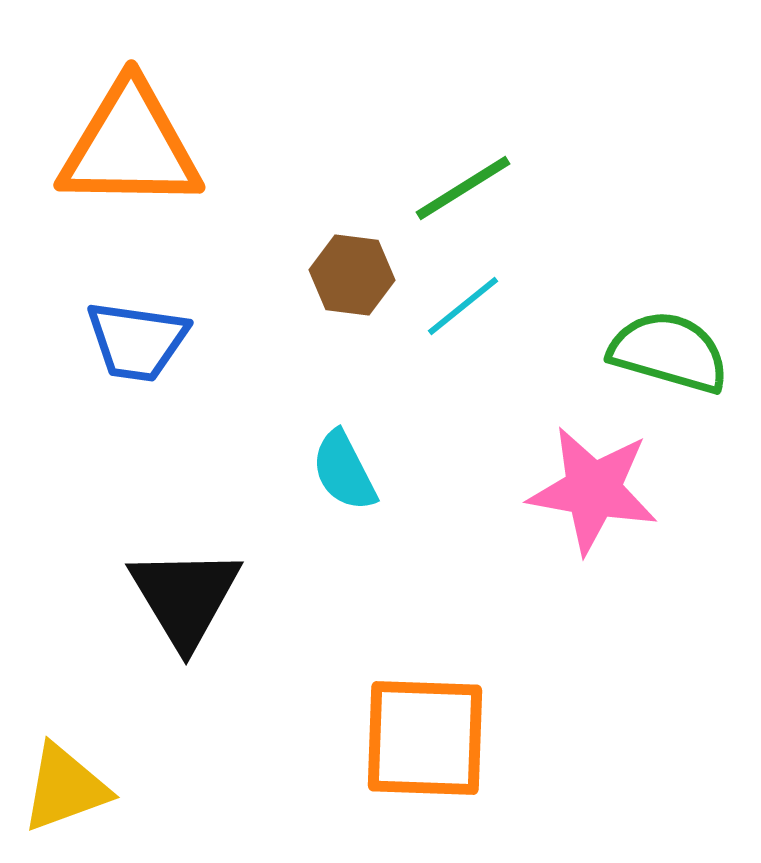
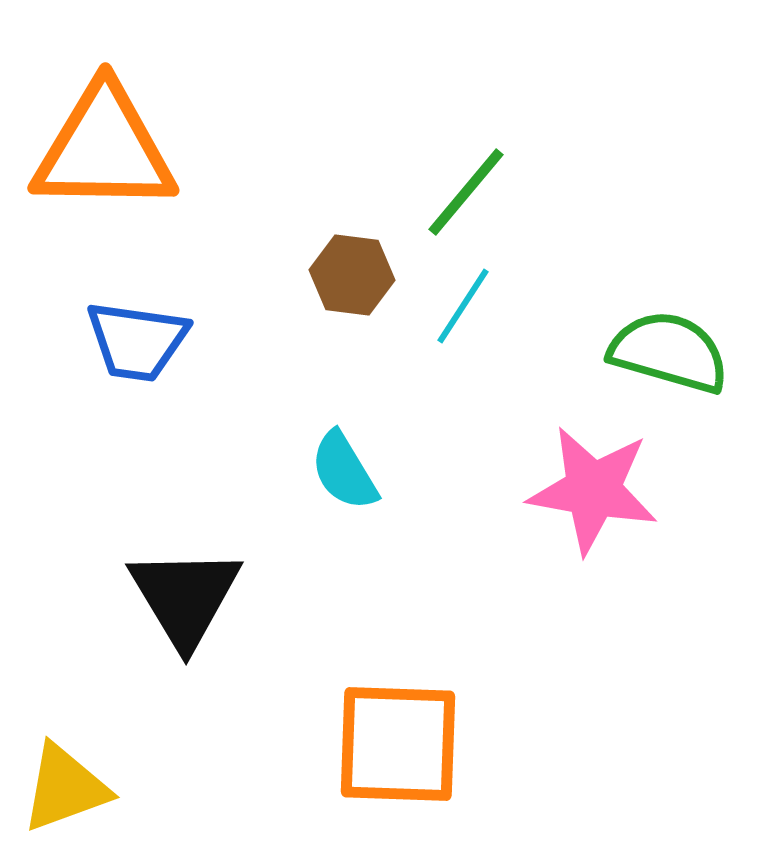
orange triangle: moved 26 px left, 3 px down
green line: moved 3 px right, 4 px down; rotated 18 degrees counterclockwise
cyan line: rotated 18 degrees counterclockwise
cyan semicircle: rotated 4 degrees counterclockwise
orange square: moved 27 px left, 6 px down
